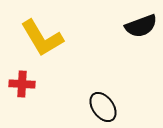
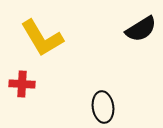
black semicircle: moved 3 px down; rotated 12 degrees counterclockwise
black ellipse: rotated 28 degrees clockwise
